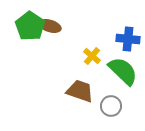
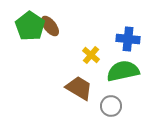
brown ellipse: rotated 35 degrees clockwise
yellow cross: moved 1 px left, 1 px up
green semicircle: rotated 56 degrees counterclockwise
brown trapezoid: moved 1 px left, 3 px up; rotated 12 degrees clockwise
